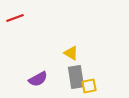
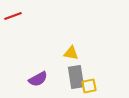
red line: moved 2 px left, 2 px up
yellow triangle: rotated 21 degrees counterclockwise
